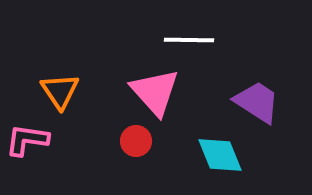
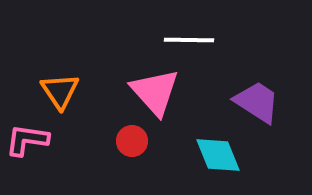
red circle: moved 4 px left
cyan diamond: moved 2 px left
